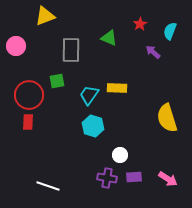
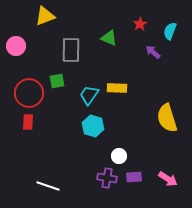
red circle: moved 2 px up
white circle: moved 1 px left, 1 px down
